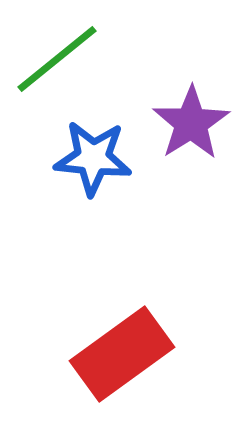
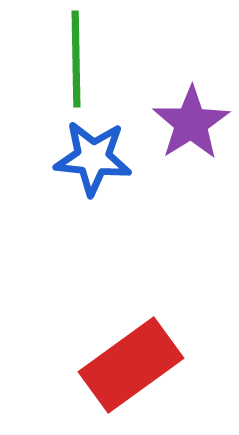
green line: moved 19 px right; rotated 52 degrees counterclockwise
red rectangle: moved 9 px right, 11 px down
